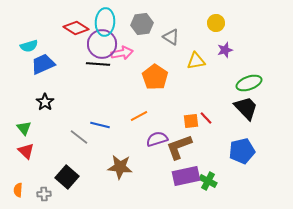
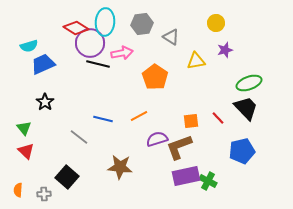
purple circle: moved 12 px left, 1 px up
black line: rotated 10 degrees clockwise
red line: moved 12 px right
blue line: moved 3 px right, 6 px up
